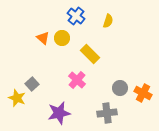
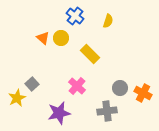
blue cross: moved 1 px left
yellow circle: moved 1 px left
pink cross: moved 6 px down
yellow star: rotated 24 degrees clockwise
gray cross: moved 2 px up
